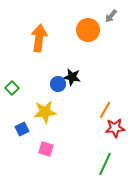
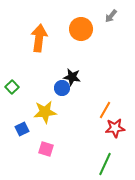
orange circle: moved 7 px left, 1 px up
blue circle: moved 4 px right, 4 px down
green square: moved 1 px up
